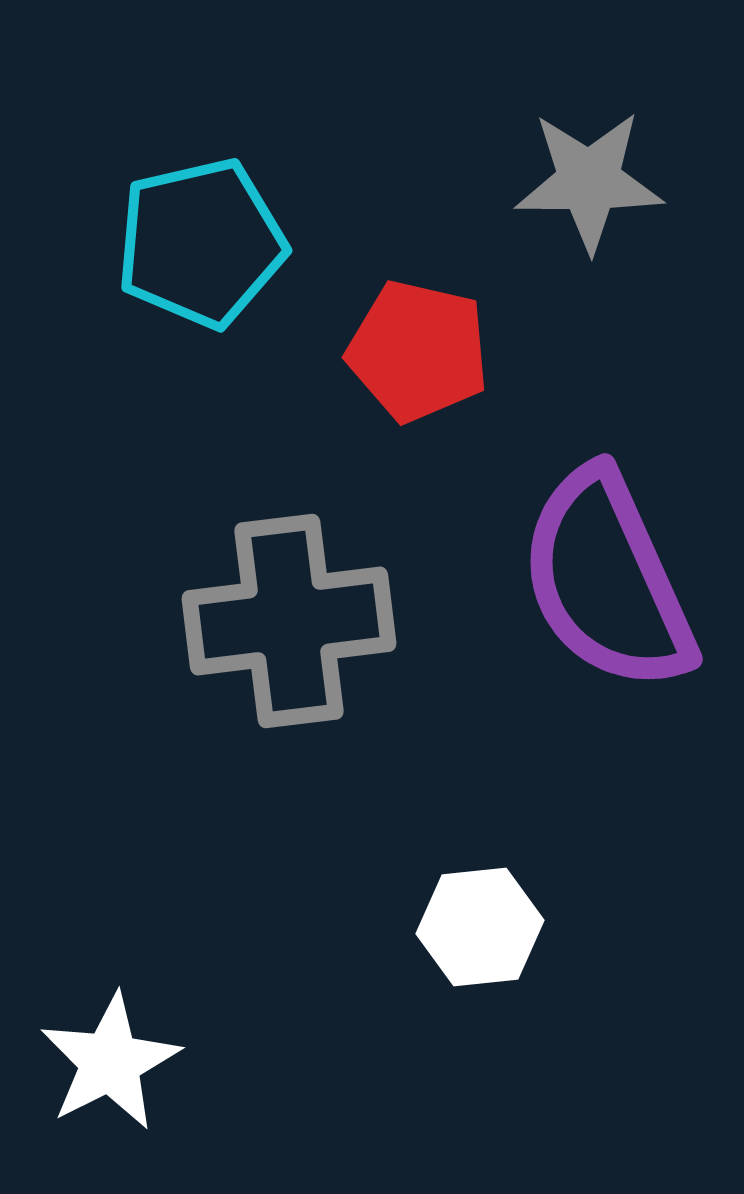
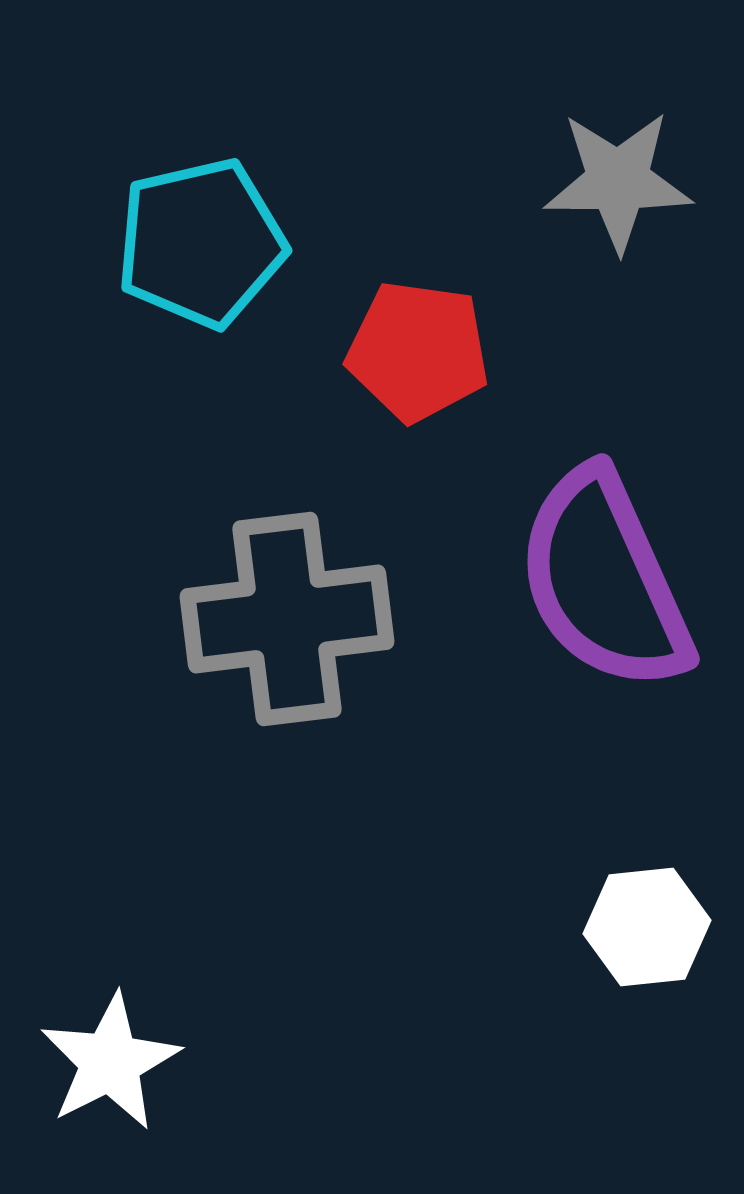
gray star: moved 29 px right
red pentagon: rotated 5 degrees counterclockwise
purple semicircle: moved 3 px left
gray cross: moved 2 px left, 2 px up
white hexagon: moved 167 px right
